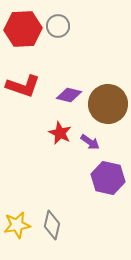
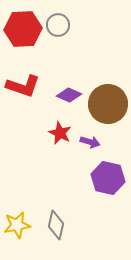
gray circle: moved 1 px up
purple diamond: rotated 10 degrees clockwise
purple arrow: rotated 18 degrees counterclockwise
gray diamond: moved 4 px right
